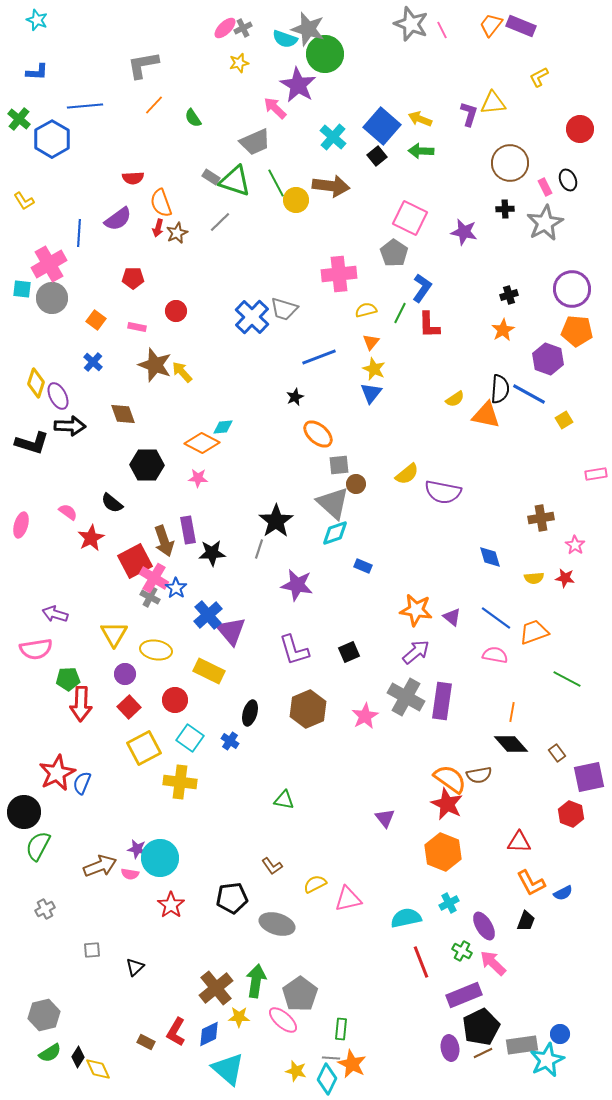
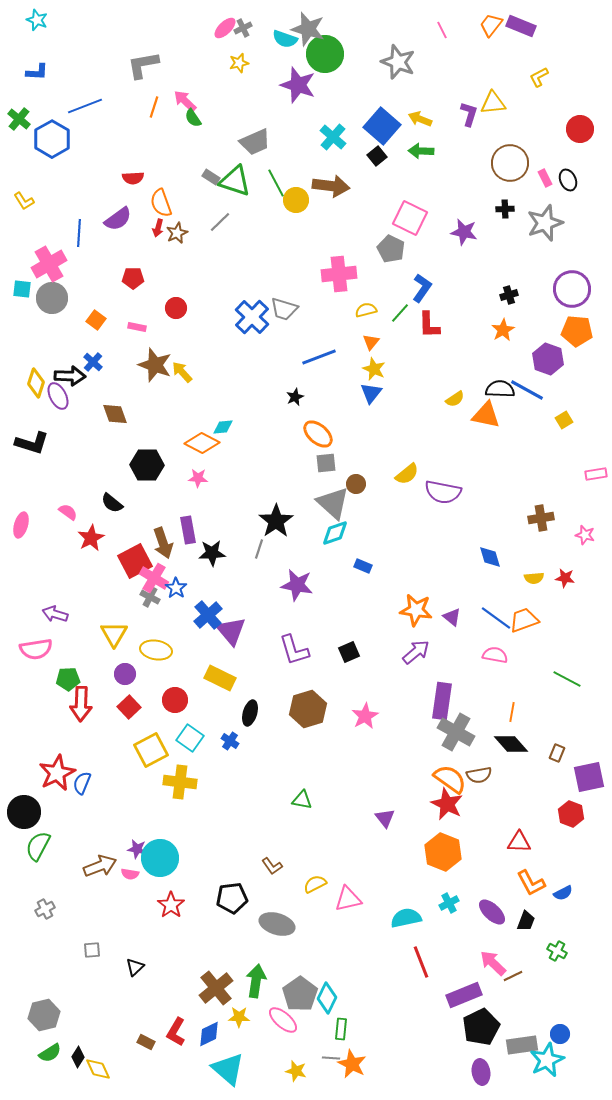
gray star at (411, 24): moved 13 px left, 38 px down
purple star at (298, 85): rotated 12 degrees counterclockwise
orange line at (154, 105): moved 2 px down; rotated 25 degrees counterclockwise
blue line at (85, 106): rotated 16 degrees counterclockwise
pink arrow at (275, 108): moved 90 px left, 7 px up
pink rectangle at (545, 187): moved 9 px up
gray star at (545, 223): rotated 9 degrees clockwise
gray pentagon at (394, 253): moved 3 px left, 4 px up; rotated 8 degrees counterclockwise
red circle at (176, 311): moved 3 px up
green line at (400, 313): rotated 15 degrees clockwise
black semicircle at (500, 389): rotated 92 degrees counterclockwise
blue line at (529, 394): moved 2 px left, 4 px up
brown diamond at (123, 414): moved 8 px left
black arrow at (70, 426): moved 50 px up
gray square at (339, 465): moved 13 px left, 2 px up
brown arrow at (164, 541): moved 1 px left, 2 px down
pink star at (575, 545): moved 10 px right, 10 px up; rotated 18 degrees counterclockwise
orange trapezoid at (534, 632): moved 10 px left, 12 px up
yellow rectangle at (209, 671): moved 11 px right, 7 px down
gray cross at (406, 697): moved 50 px right, 35 px down
brown hexagon at (308, 709): rotated 6 degrees clockwise
yellow square at (144, 748): moved 7 px right, 2 px down
brown rectangle at (557, 753): rotated 60 degrees clockwise
green triangle at (284, 800): moved 18 px right
purple ellipse at (484, 926): moved 8 px right, 14 px up; rotated 16 degrees counterclockwise
green cross at (462, 951): moved 95 px right
purple ellipse at (450, 1048): moved 31 px right, 24 px down
brown line at (483, 1053): moved 30 px right, 77 px up
cyan diamond at (327, 1079): moved 81 px up
